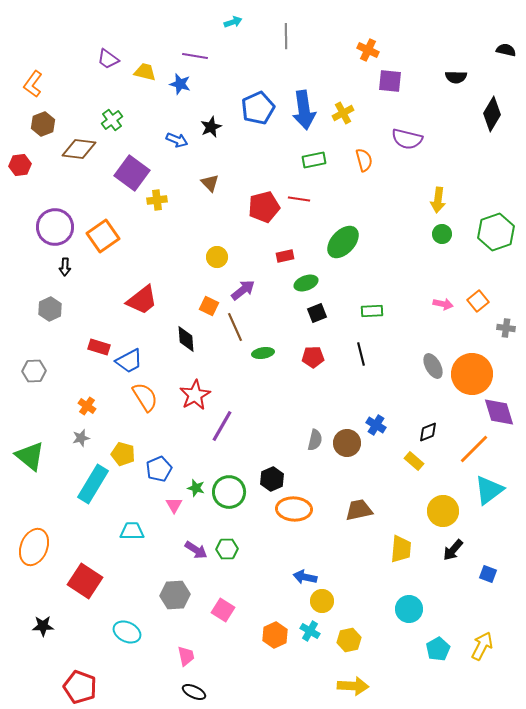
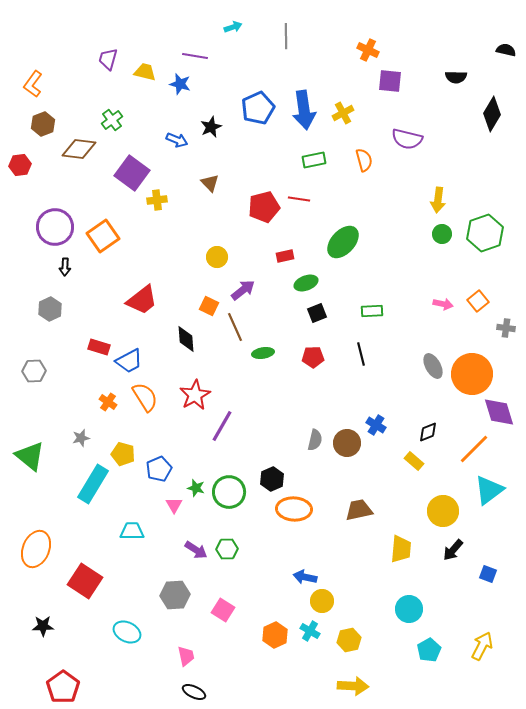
cyan arrow at (233, 22): moved 5 px down
purple trapezoid at (108, 59): rotated 70 degrees clockwise
green hexagon at (496, 232): moved 11 px left, 1 px down
orange cross at (87, 406): moved 21 px right, 4 px up
orange ellipse at (34, 547): moved 2 px right, 2 px down
cyan pentagon at (438, 649): moved 9 px left, 1 px down
red pentagon at (80, 687): moved 17 px left; rotated 16 degrees clockwise
